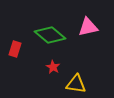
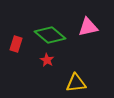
red rectangle: moved 1 px right, 5 px up
red star: moved 6 px left, 7 px up
yellow triangle: moved 1 px up; rotated 15 degrees counterclockwise
